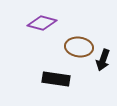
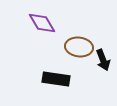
purple diamond: rotated 44 degrees clockwise
black arrow: rotated 40 degrees counterclockwise
